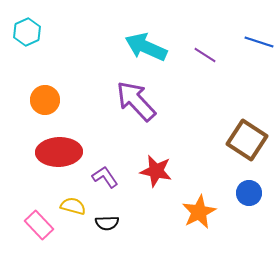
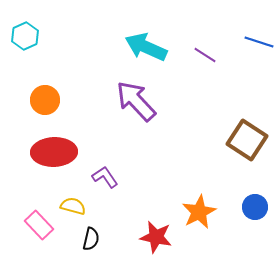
cyan hexagon: moved 2 px left, 4 px down
red ellipse: moved 5 px left
red star: moved 66 px down
blue circle: moved 6 px right, 14 px down
black semicircle: moved 16 px left, 16 px down; rotated 75 degrees counterclockwise
